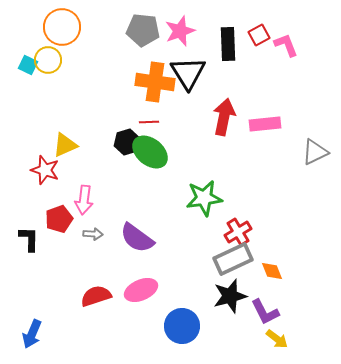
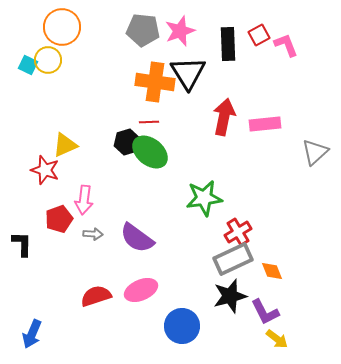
gray triangle: rotated 16 degrees counterclockwise
black L-shape: moved 7 px left, 5 px down
